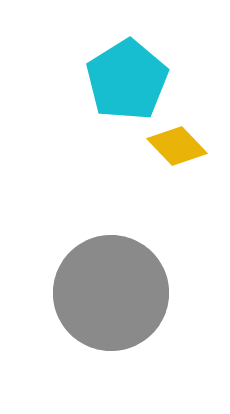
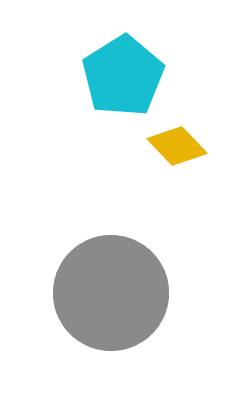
cyan pentagon: moved 4 px left, 4 px up
